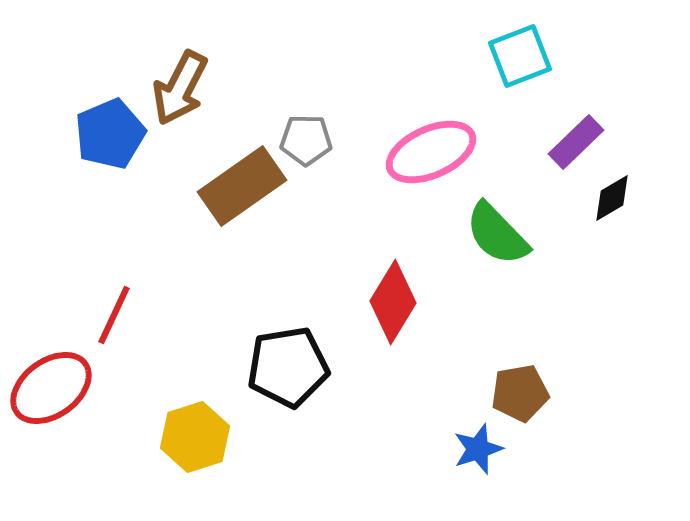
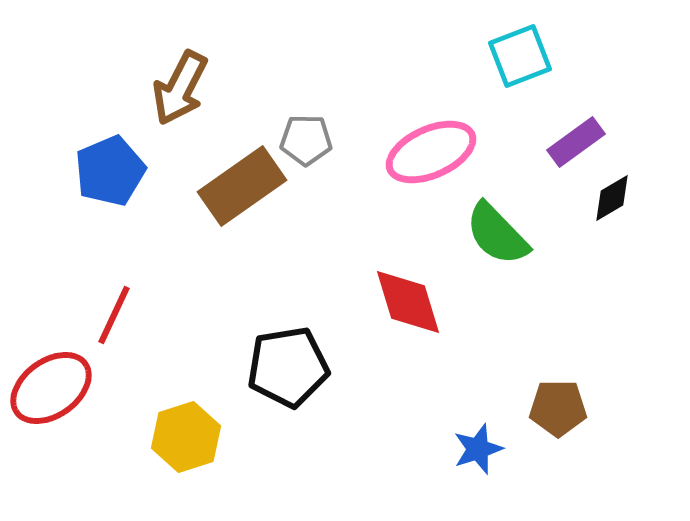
blue pentagon: moved 37 px down
purple rectangle: rotated 8 degrees clockwise
red diamond: moved 15 px right; rotated 48 degrees counterclockwise
brown pentagon: moved 38 px right, 15 px down; rotated 10 degrees clockwise
yellow hexagon: moved 9 px left
